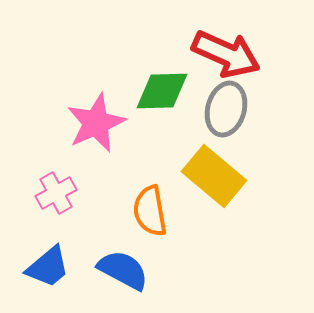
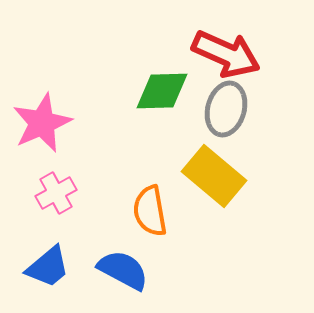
pink star: moved 54 px left
